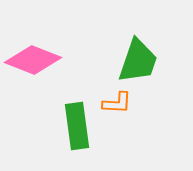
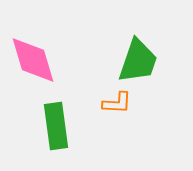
pink diamond: rotated 52 degrees clockwise
green rectangle: moved 21 px left
